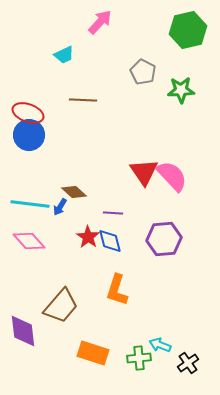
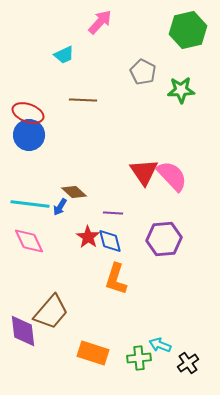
pink diamond: rotated 16 degrees clockwise
orange L-shape: moved 1 px left, 11 px up
brown trapezoid: moved 10 px left, 6 px down
